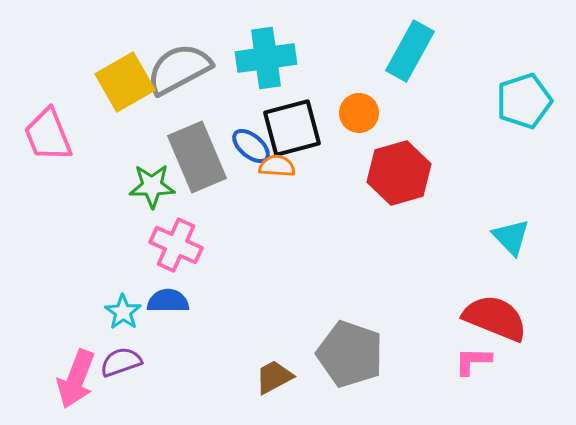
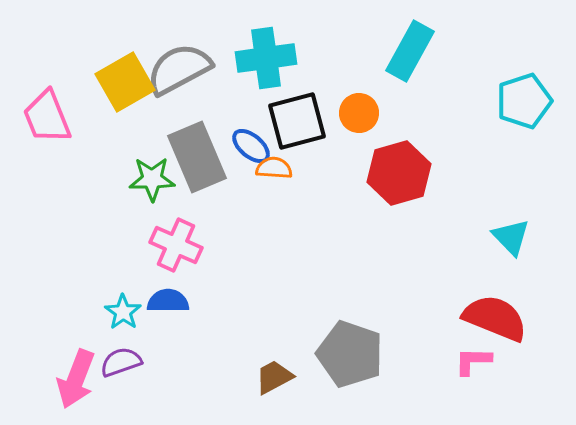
black square: moved 5 px right, 7 px up
pink trapezoid: moved 1 px left, 18 px up
orange semicircle: moved 3 px left, 2 px down
green star: moved 7 px up
